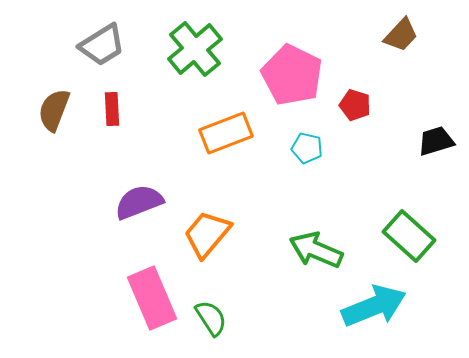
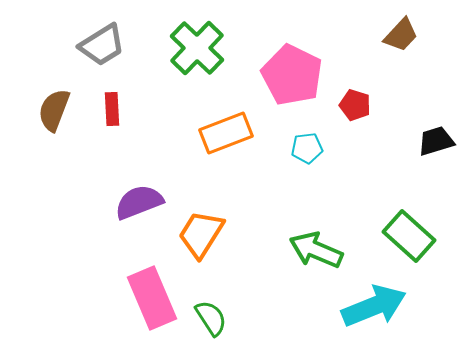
green cross: moved 2 px right, 1 px up; rotated 6 degrees counterclockwise
cyan pentagon: rotated 20 degrees counterclockwise
orange trapezoid: moved 6 px left; rotated 8 degrees counterclockwise
